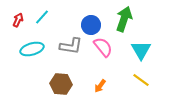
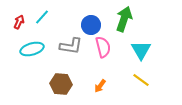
red arrow: moved 1 px right, 2 px down
pink semicircle: rotated 25 degrees clockwise
